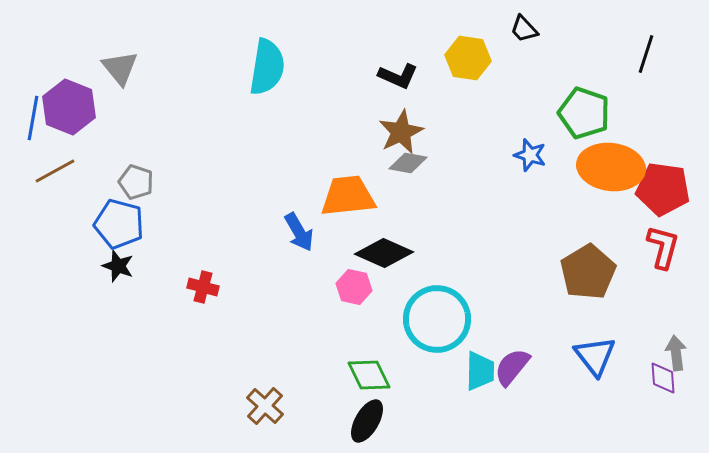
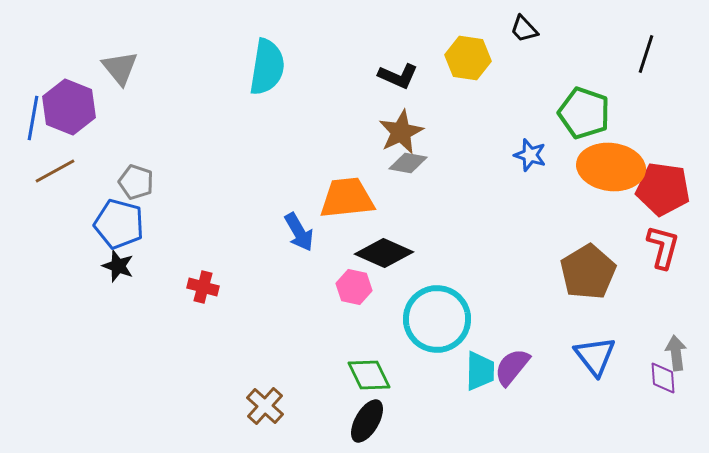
orange trapezoid: moved 1 px left, 2 px down
